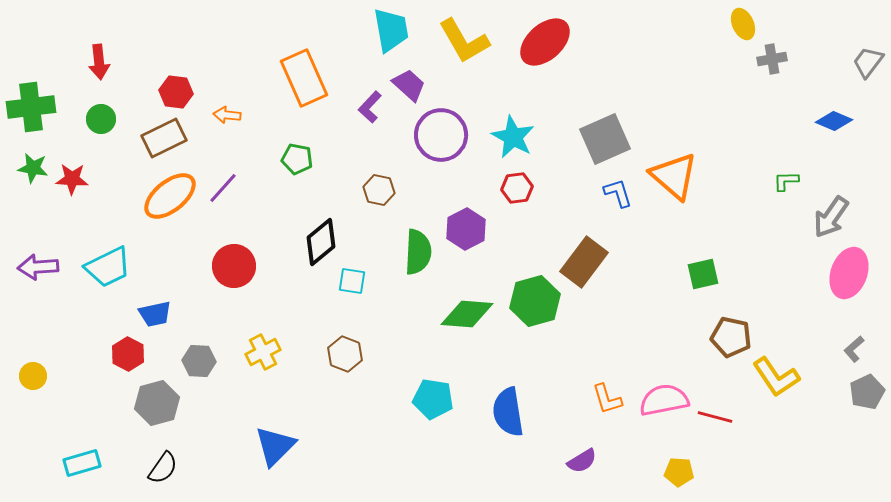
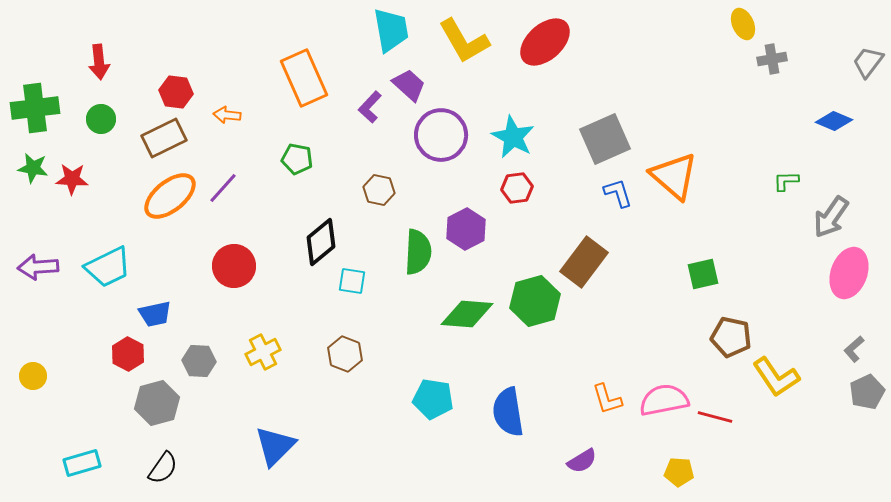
green cross at (31, 107): moved 4 px right, 1 px down
